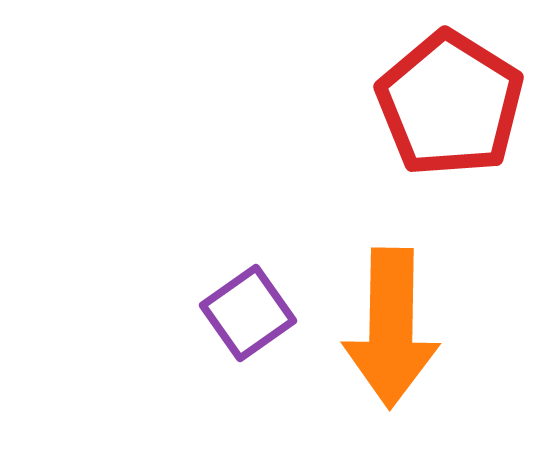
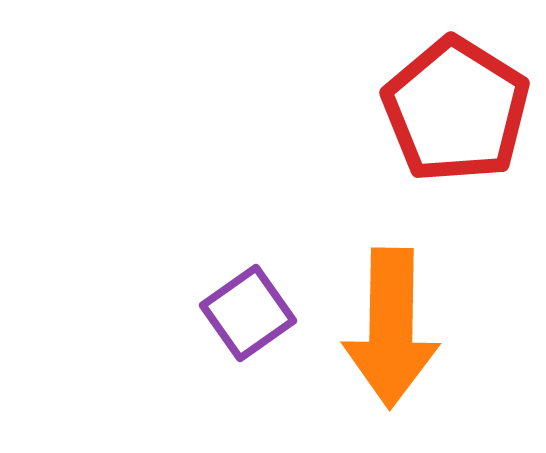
red pentagon: moved 6 px right, 6 px down
